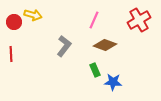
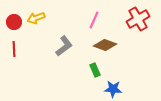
yellow arrow: moved 3 px right, 3 px down; rotated 144 degrees clockwise
red cross: moved 1 px left, 1 px up
gray L-shape: rotated 15 degrees clockwise
red line: moved 3 px right, 5 px up
blue star: moved 7 px down
